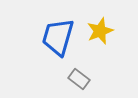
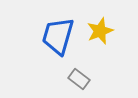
blue trapezoid: moved 1 px up
